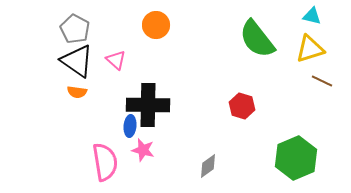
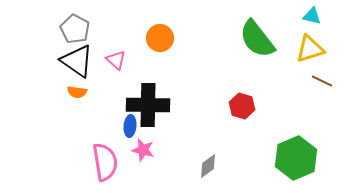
orange circle: moved 4 px right, 13 px down
